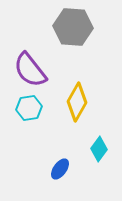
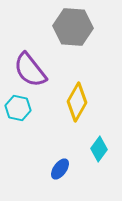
cyan hexagon: moved 11 px left; rotated 20 degrees clockwise
